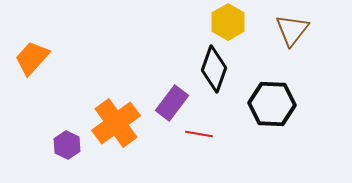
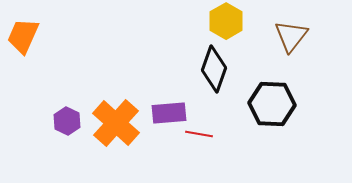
yellow hexagon: moved 2 px left, 1 px up
brown triangle: moved 1 px left, 6 px down
orange trapezoid: moved 9 px left, 22 px up; rotated 18 degrees counterclockwise
purple rectangle: moved 3 px left, 10 px down; rotated 48 degrees clockwise
orange cross: rotated 12 degrees counterclockwise
purple hexagon: moved 24 px up
